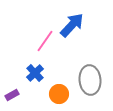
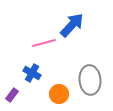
pink line: moved 1 px left, 2 px down; rotated 40 degrees clockwise
blue cross: moved 3 px left; rotated 18 degrees counterclockwise
purple rectangle: rotated 24 degrees counterclockwise
